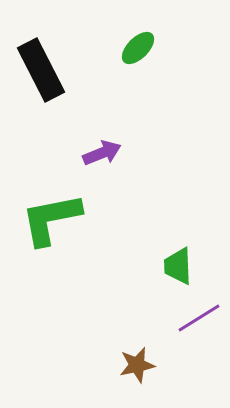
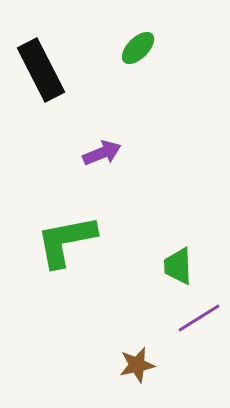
green L-shape: moved 15 px right, 22 px down
